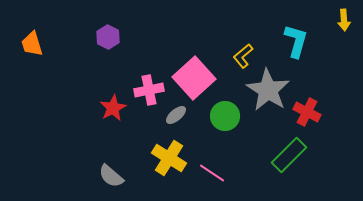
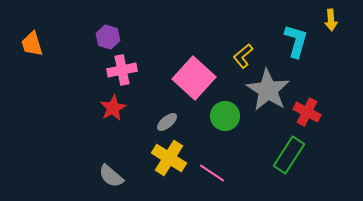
yellow arrow: moved 13 px left
purple hexagon: rotated 10 degrees counterclockwise
pink square: rotated 6 degrees counterclockwise
pink cross: moved 27 px left, 20 px up
gray ellipse: moved 9 px left, 7 px down
green rectangle: rotated 12 degrees counterclockwise
